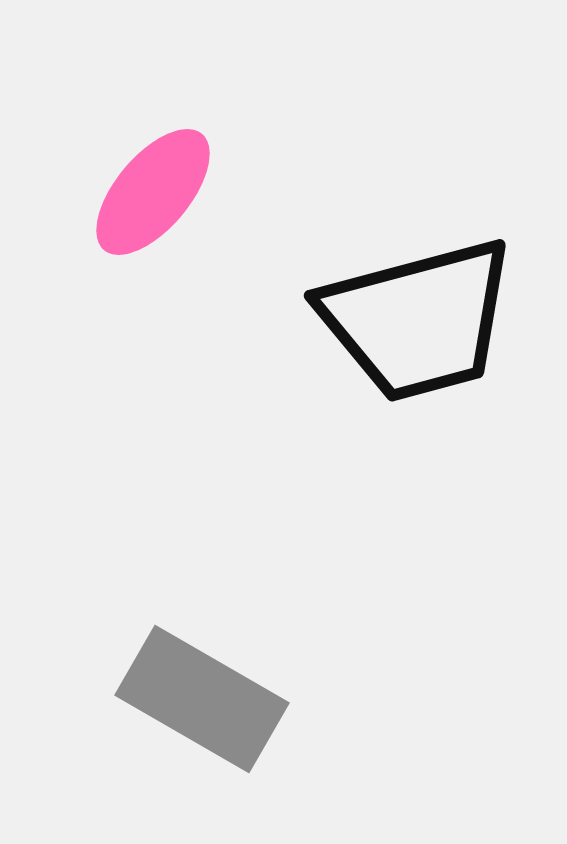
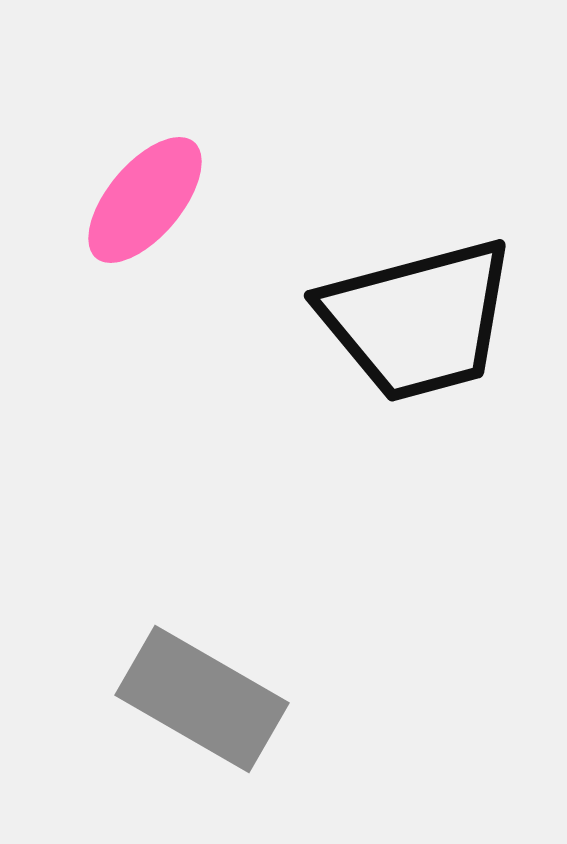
pink ellipse: moved 8 px left, 8 px down
